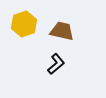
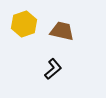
black L-shape: moved 3 px left, 5 px down
